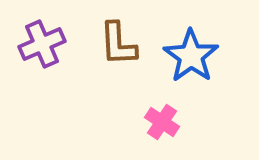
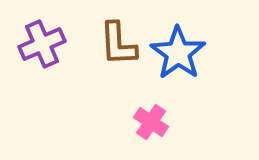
blue star: moved 13 px left, 3 px up
pink cross: moved 11 px left
